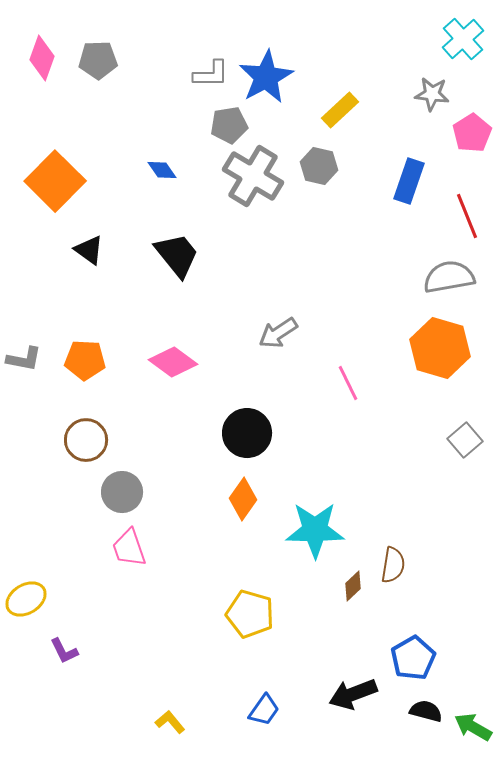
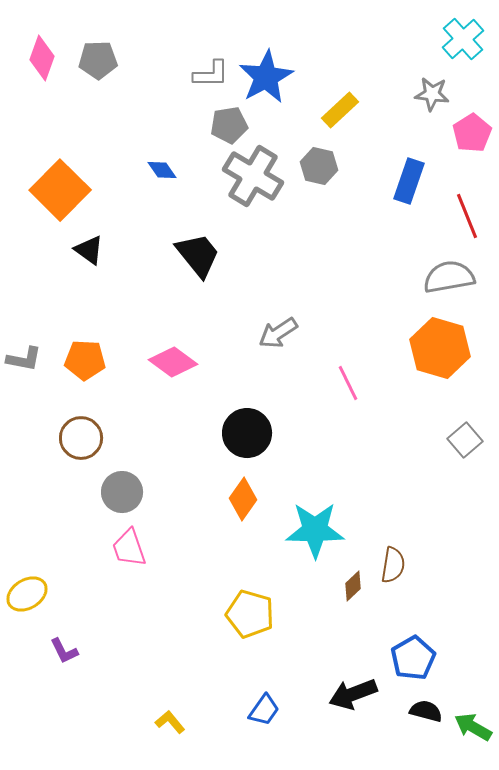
orange square at (55, 181): moved 5 px right, 9 px down
black trapezoid at (177, 255): moved 21 px right
brown circle at (86, 440): moved 5 px left, 2 px up
yellow ellipse at (26, 599): moved 1 px right, 5 px up
